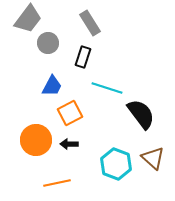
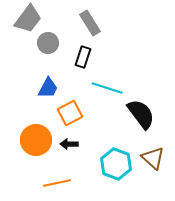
blue trapezoid: moved 4 px left, 2 px down
